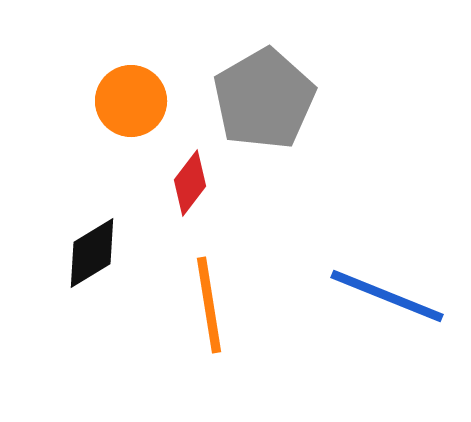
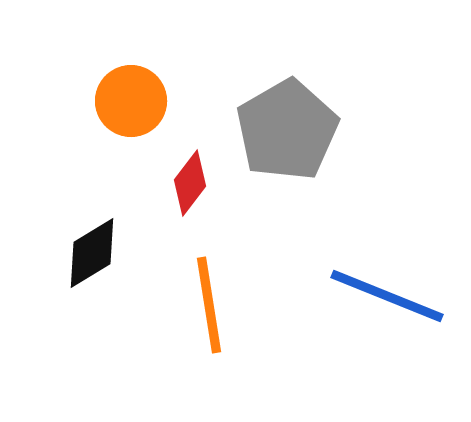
gray pentagon: moved 23 px right, 31 px down
